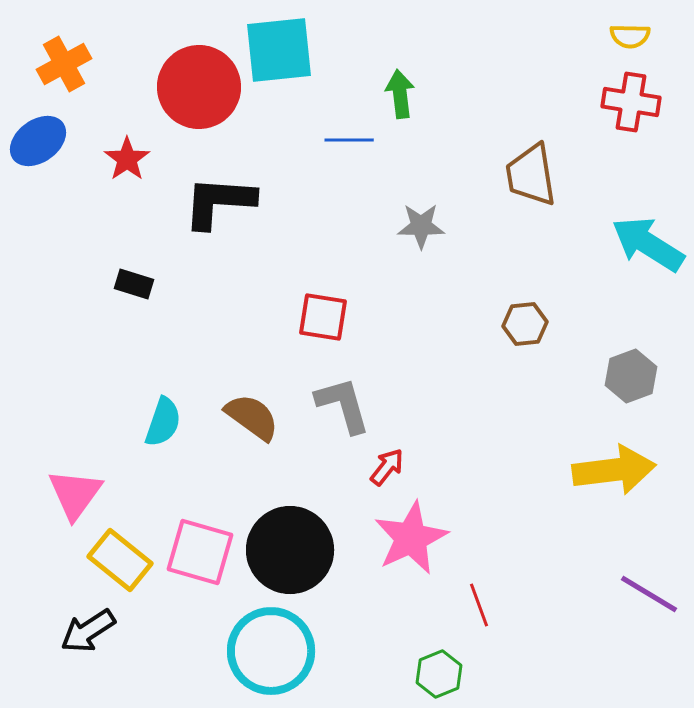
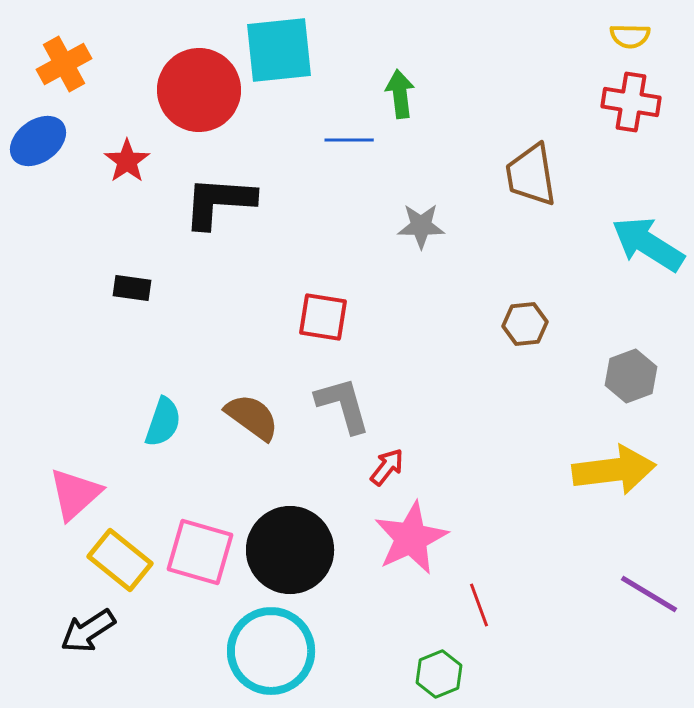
red circle: moved 3 px down
red star: moved 2 px down
black rectangle: moved 2 px left, 4 px down; rotated 9 degrees counterclockwise
pink triangle: rotated 12 degrees clockwise
